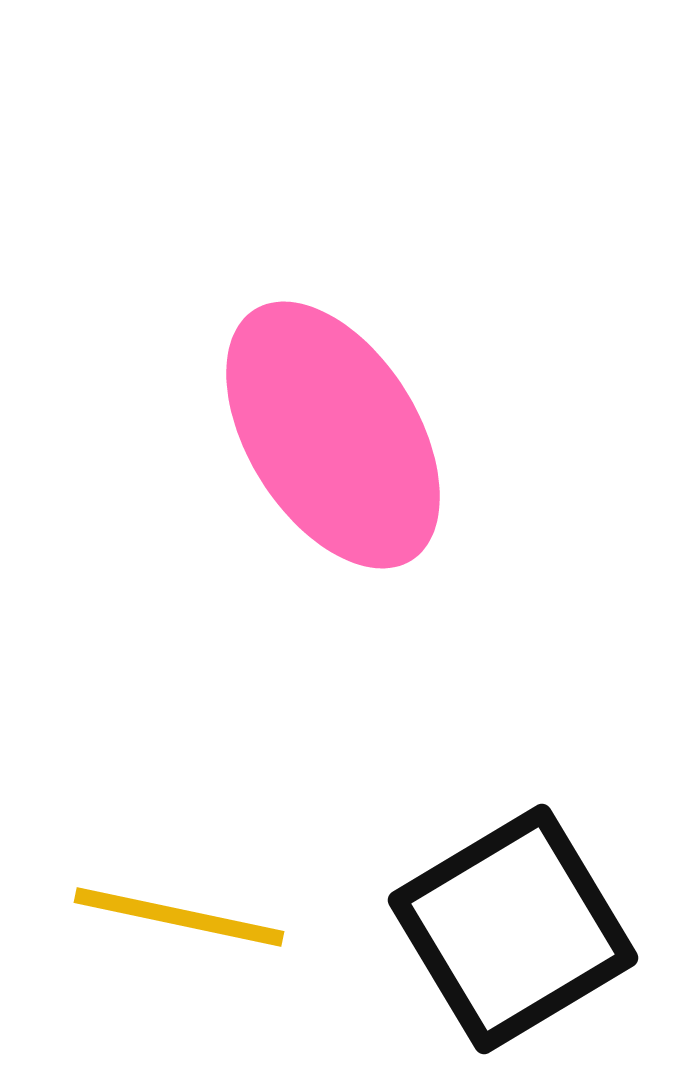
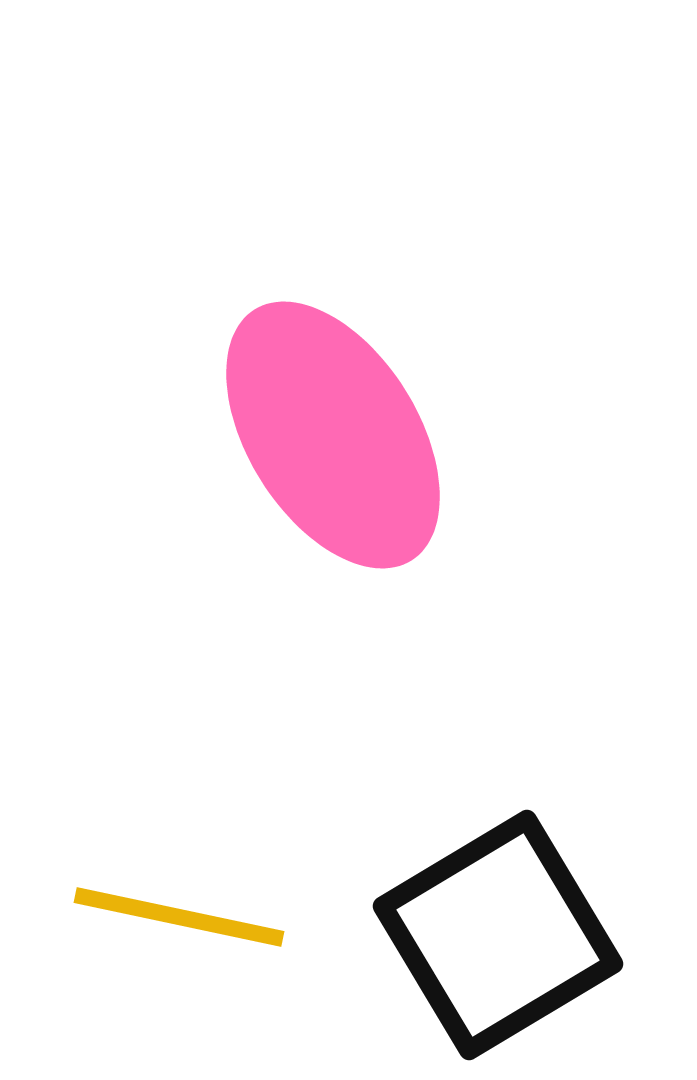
black square: moved 15 px left, 6 px down
